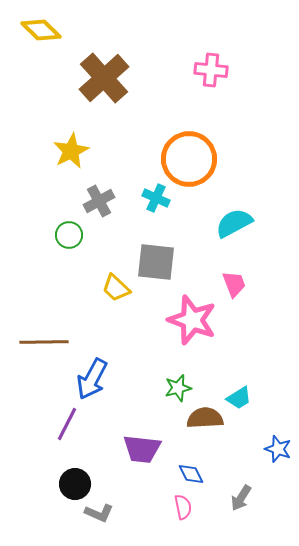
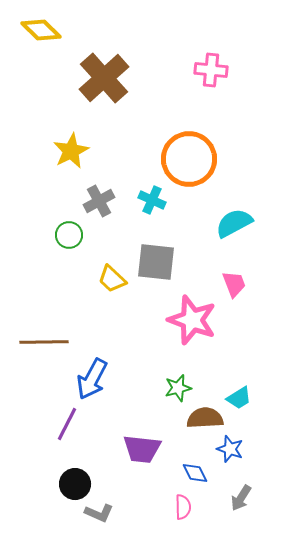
cyan cross: moved 4 px left, 2 px down
yellow trapezoid: moved 4 px left, 9 px up
blue star: moved 48 px left
blue diamond: moved 4 px right, 1 px up
pink semicircle: rotated 10 degrees clockwise
